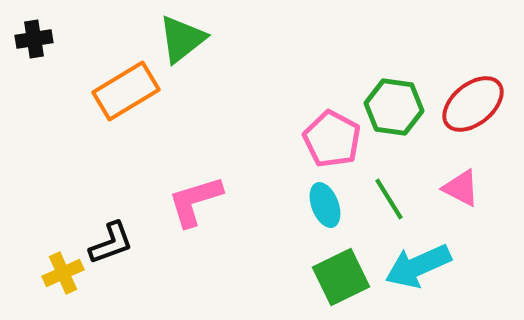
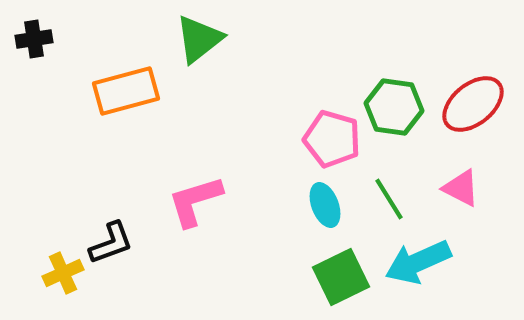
green triangle: moved 17 px right
orange rectangle: rotated 16 degrees clockwise
pink pentagon: rotated 12 degrees counterclockwise
cyan arrow: moved 4 px up
